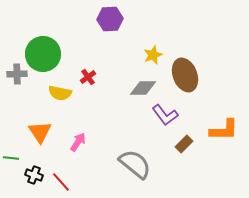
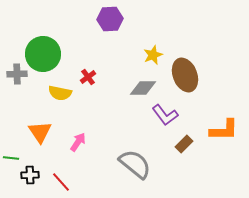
black cross: moved 4 px left; rotated 24 degrees counterclockwise
